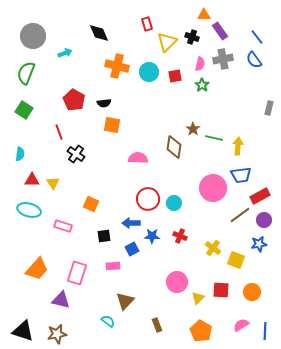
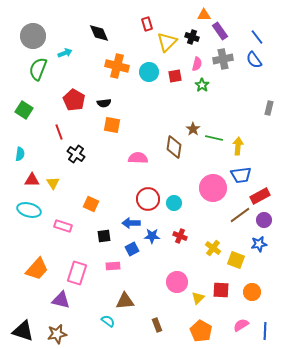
pink semicircle at (200, 64): moved 3 px left
green semicircle at (26, 73): moved 12 px right, 4 px up
brown triangle at (125, 301): rotated 42 degrees clockwise
